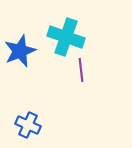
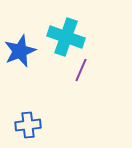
purple line: rotated 30 degrees clockwise
blue cross: rotated 30 degrees counterclockwise
